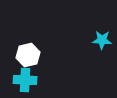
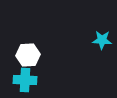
white hexagon: rotated 10 degrees clockwise
